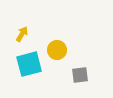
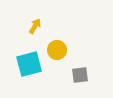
yellow arrow: moved 13 px right, 8 px up
